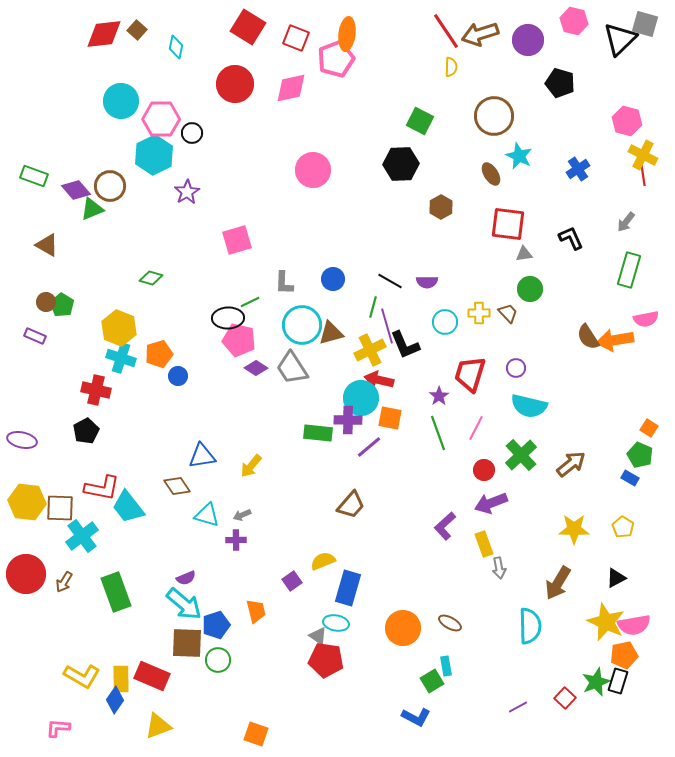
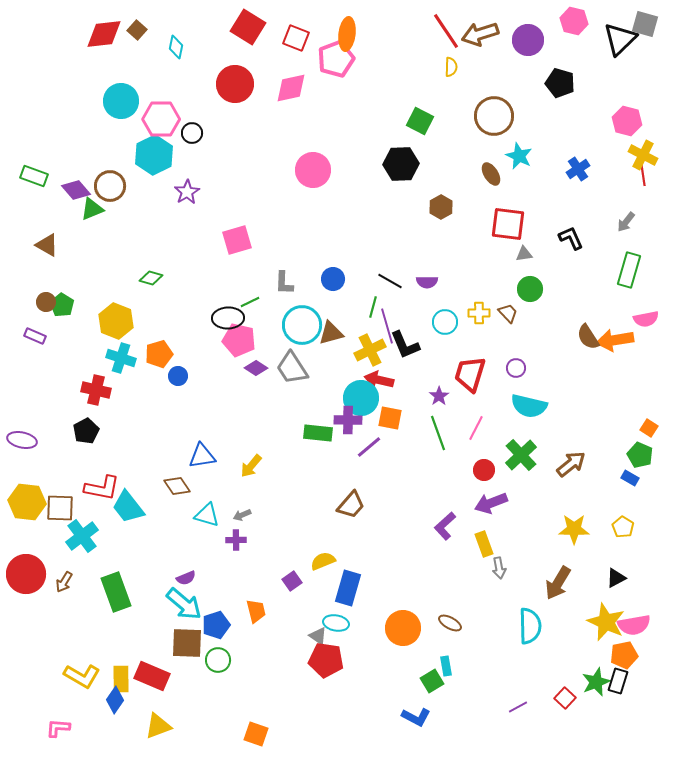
yellow hexagon at (119, 328): moved 3 px left, 7 px up
